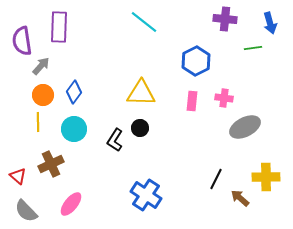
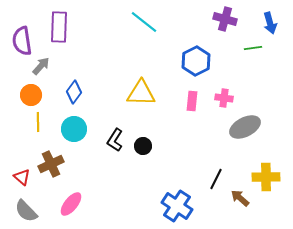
purple cross: rotated 10 degrees clockwise
orange circle: moved 12 px left
black circle: moved 3 px right, 18 px down
red triangle: moved 4 px right, 1 px down
blue cross: moved 31 px right, 11 px down
